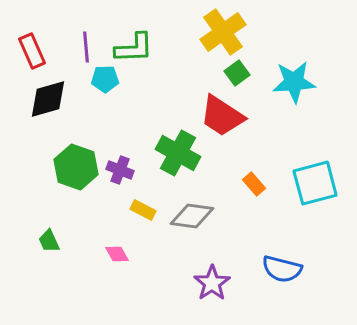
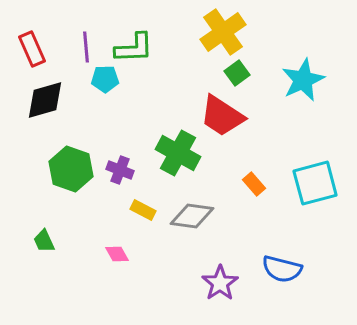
red rectangle: moved 2 px up
cyan star: moved 9 px right, 2 px up; rotated 21 degrees counterclockwise
black diamond: moved 3 px left, 1 px down
green hexagon: moved 5 px left, 2 px down
green trapezoid: moved 5 px left
purple star: moved 8 px right
